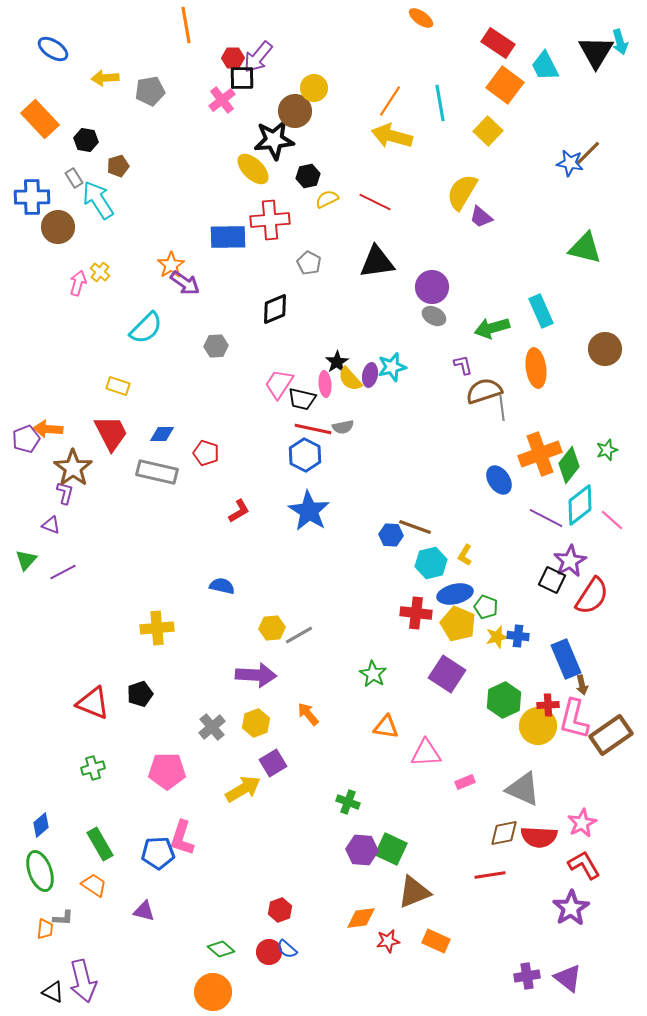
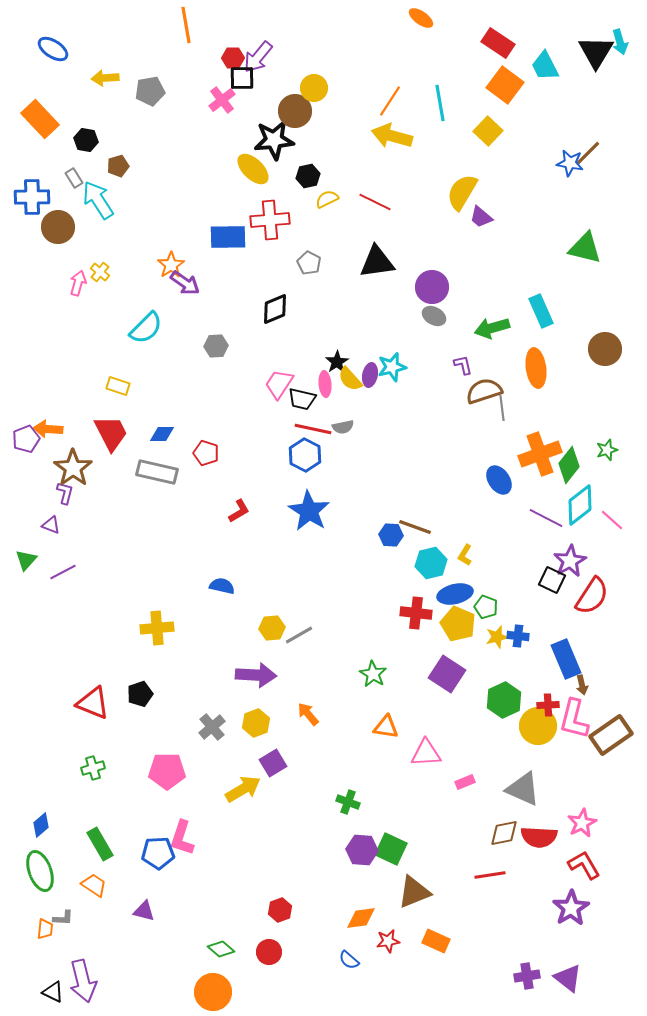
blue semicircle at (287, 949): moved 62 px right, 11 px down
